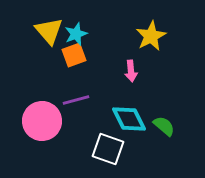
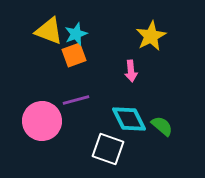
yellow triangle: rotated 28 degrees counterclockwise
green semicircle: moved 2 px left
